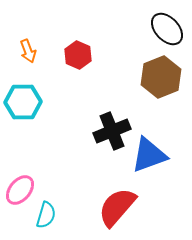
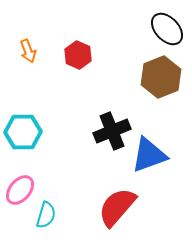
cyan hexagon: moved 30 px down
